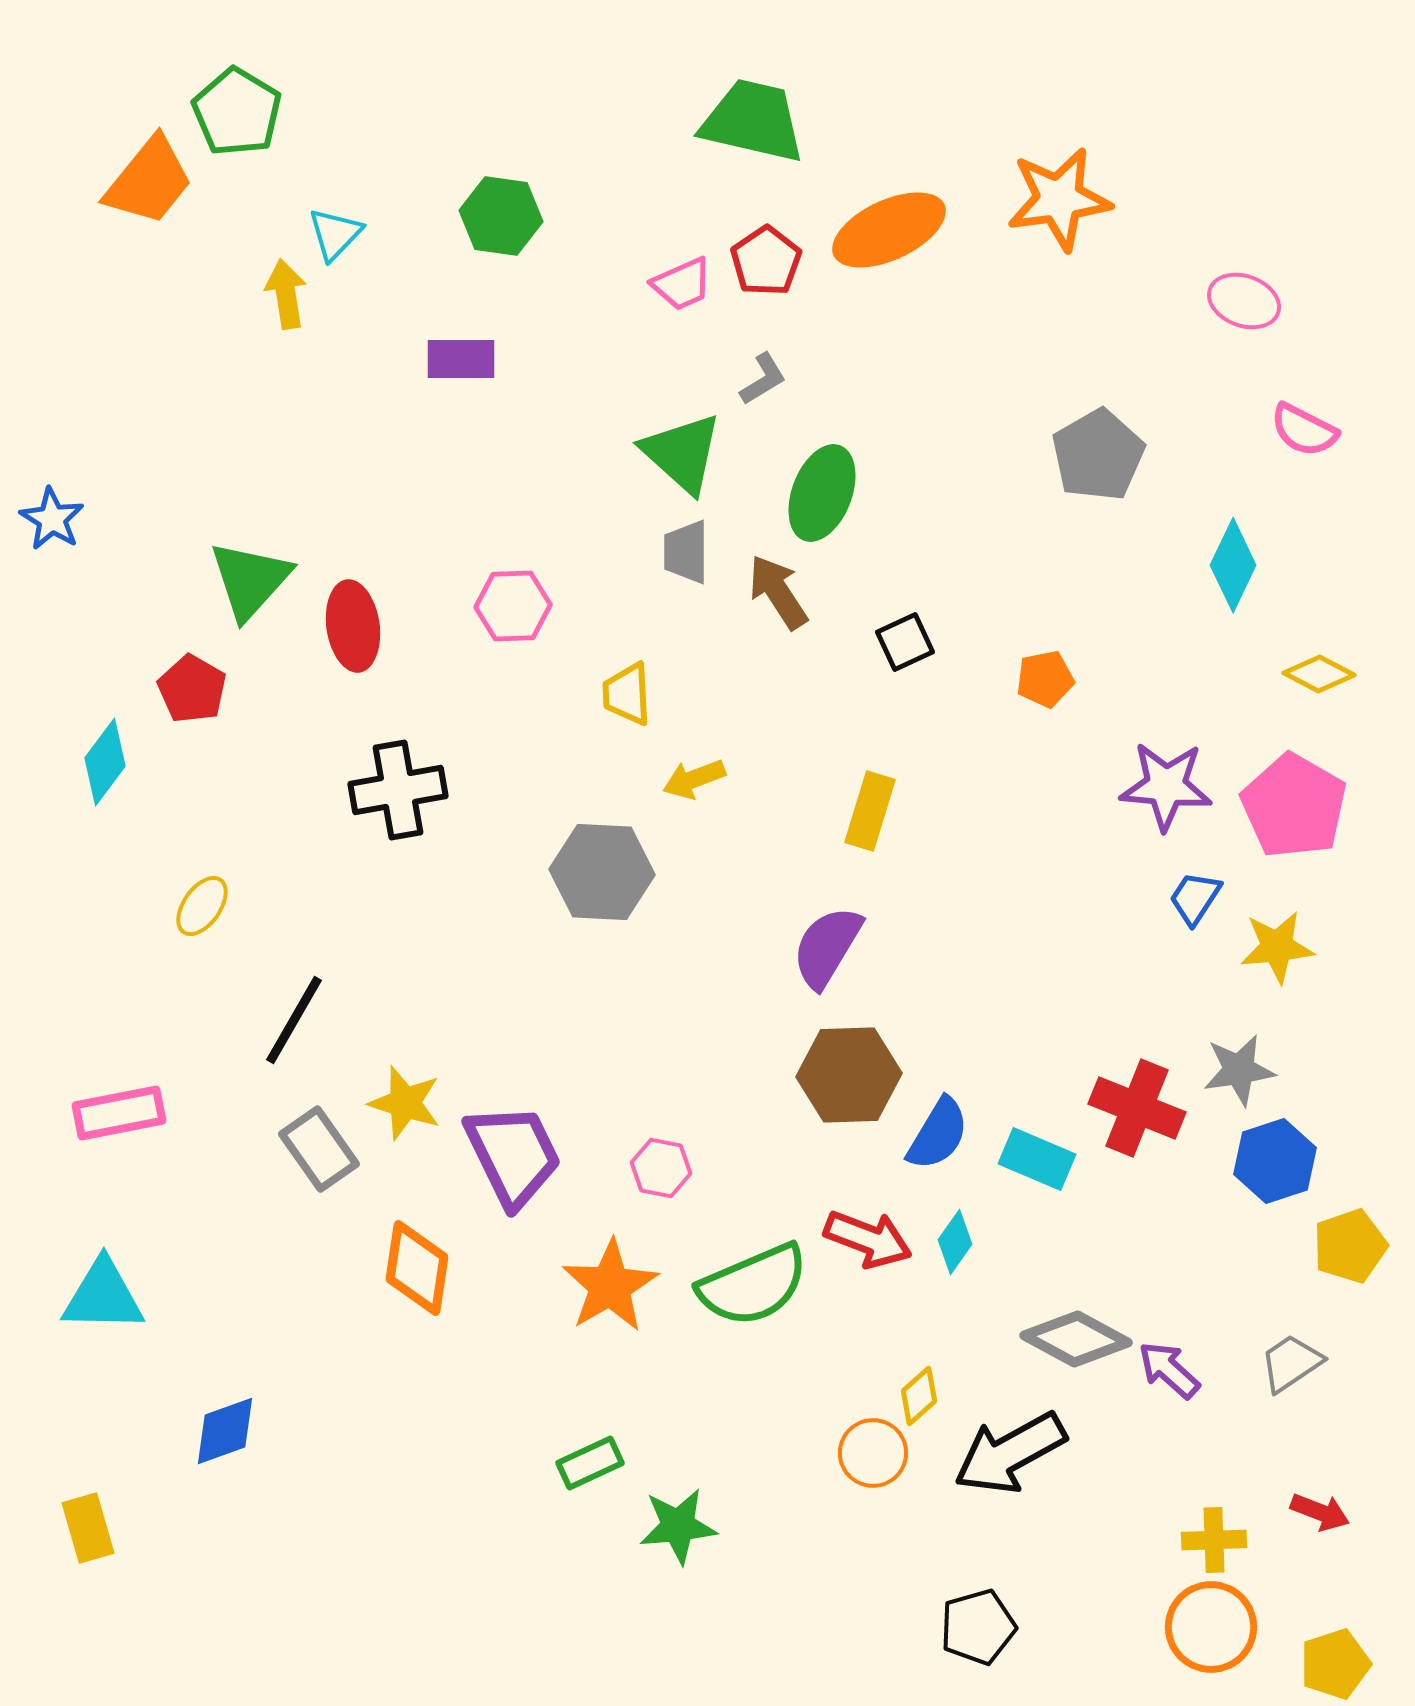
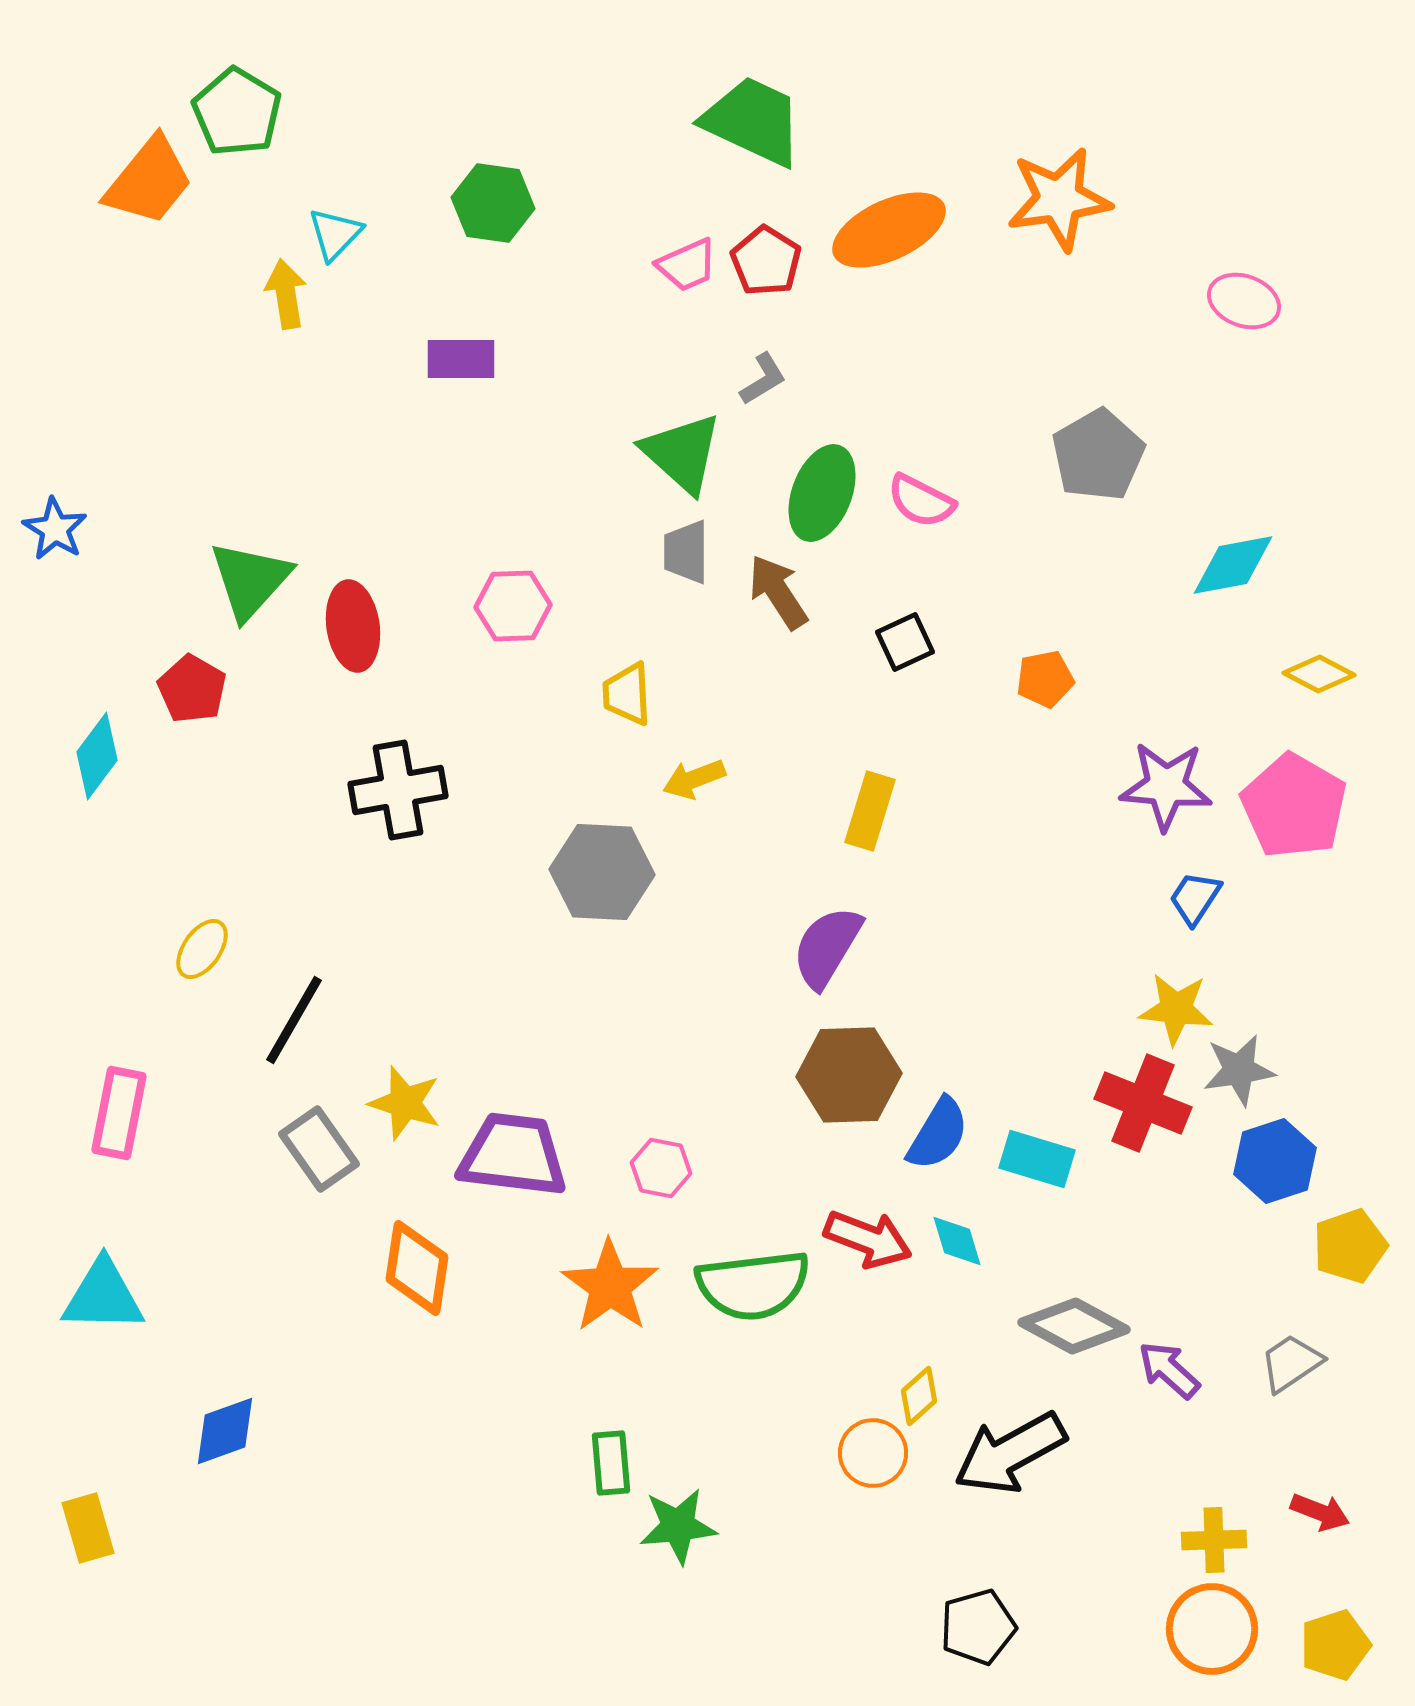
green trapezoid at (753, 121): rotated 12 degrees clockwise
green hexagon at (501, 216): moved 8 px left, 13 px up
red pentagon at (766, 261): rotated 6 degrees counterclockwise
pink trapezoid at (682, 284): moved 5 px right, 19 px up
pink semicircle at (1304, 430): moved 383 px left, 71 px down
blue star at (52, 519): moved 3 px right, 10 px down
cyan diamond at (1233, 565): rotated 54 degrees clockwise
cyan diamond at (105, 762): moved 8 px left, 6 px up
yellow ellipse at (202, 906): moved 43 px down
yellow star at (1277, 947): moved 101 px left, 62 px down; rotated 12 degrees clockwise
red cross at (1137, 1108): moved 6 px right, 5 px up
pink rectangle at (119, 1113): rotated 68 degrees counterclockwise
purple trapezoid at (513, 1155): rotated 57 degrees counterclockwise
cyan rectangle at (1037, 1159): rotated 6 degrees counterclockwise
cyan diamond at (955, 1242): moved 2 px right, 1 px up; rotated 52 degrees counterclockwise
green semicircle at (753, 1285): rotated 16 degrees clockwise
orange star at (610, 1286): rotated 6 degrees counterclockwise
gray diamond at (1076, 1339): moved 2 px left, 13 px up
green rectangle at (590, 1463): moved 21 px right; rotated 70 degrees counterclockwise
orange circle at (1211, 1627): moved 1 px right, 2 px down
yellow pentagon at (1335, 1664): moved 19 px up
